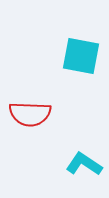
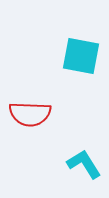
cyan L-shape: rotated 24 degrees clockwise
